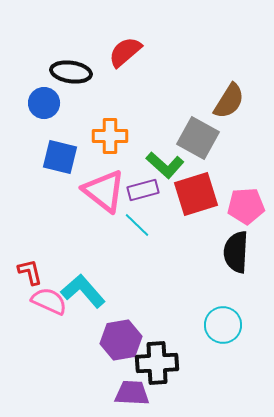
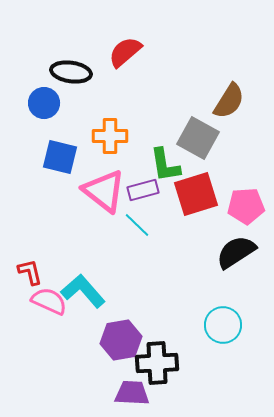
green L-shape: rotated 39 degrees clockwise
black semicircle: rotated 54 degrees clockwise
